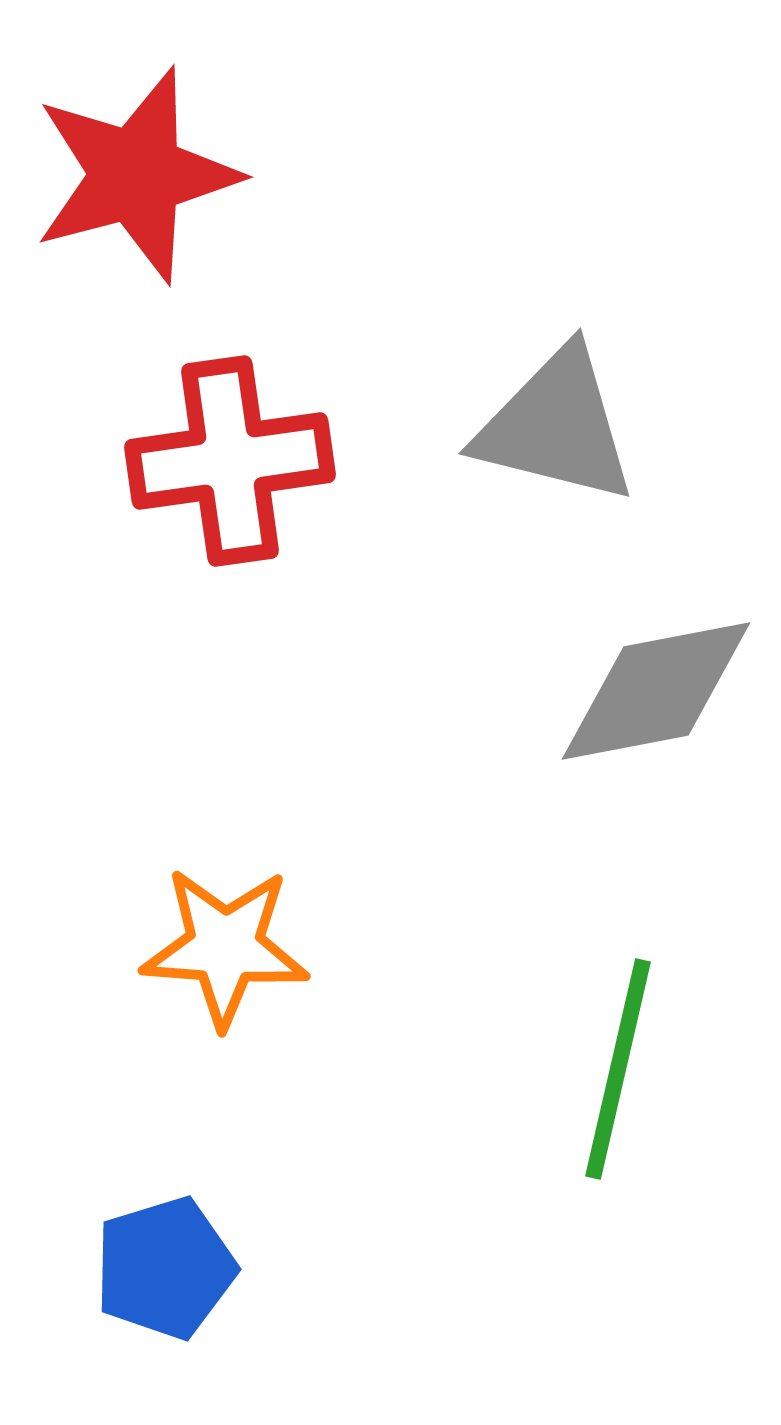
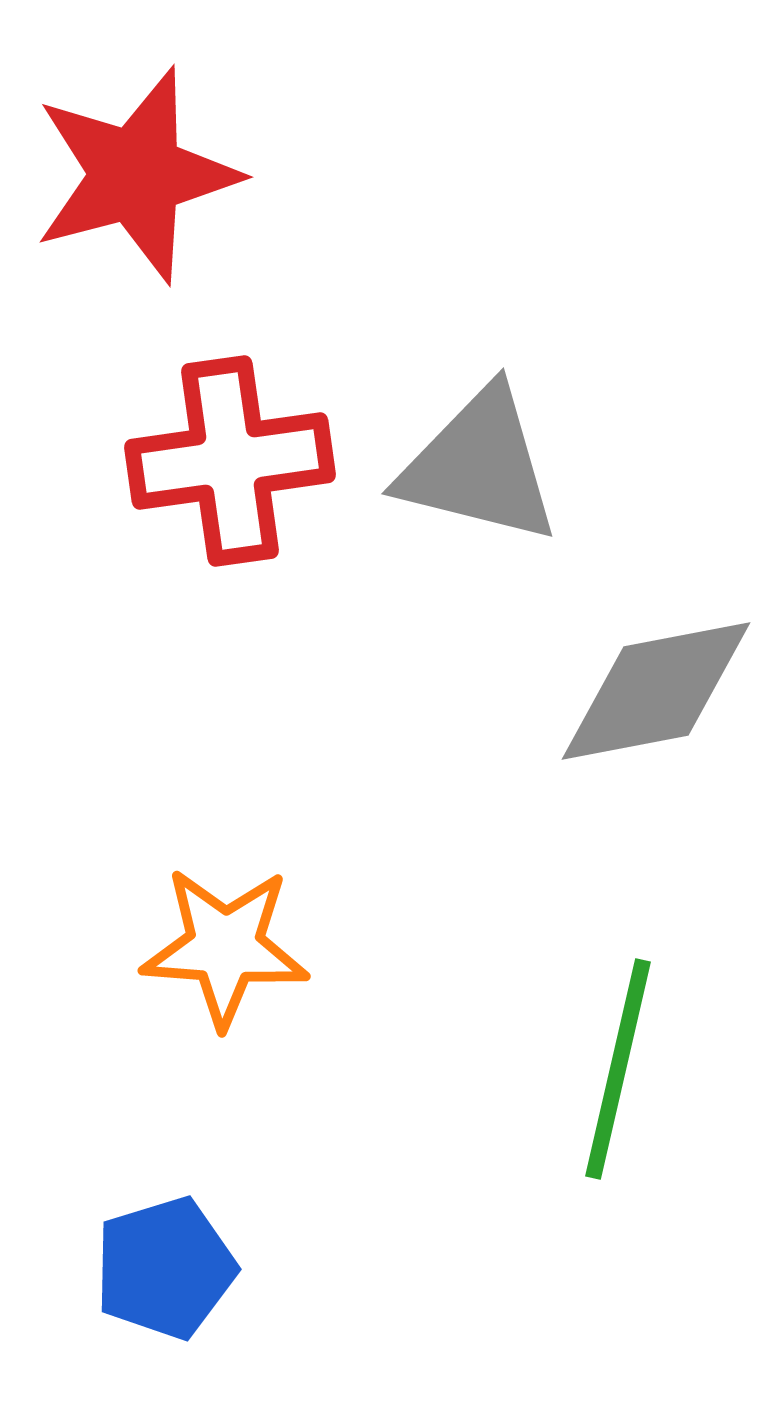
gray triangle: moved 77 px left, 40 px down
